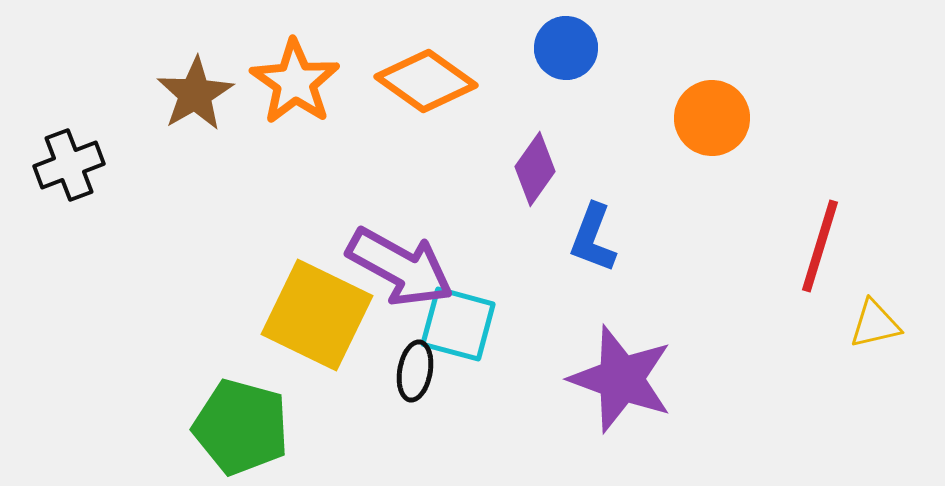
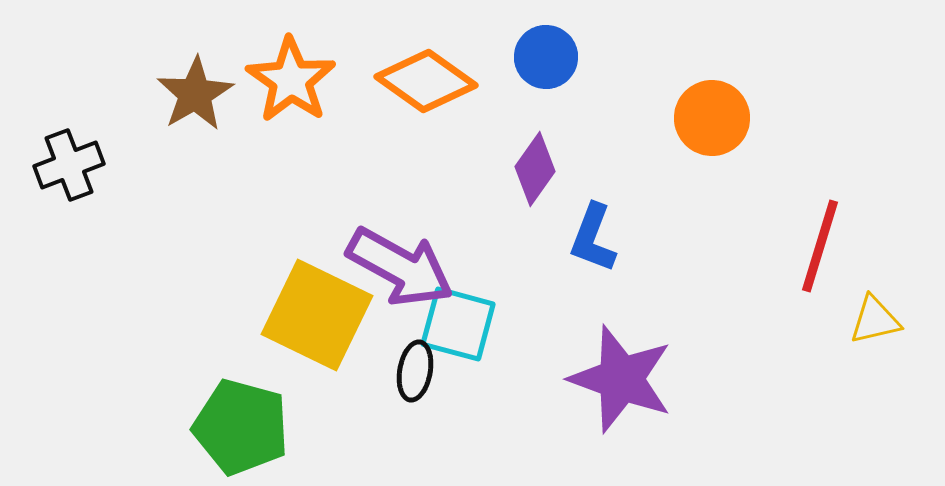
blue circle: moved 20 px left, 9 px down
orange star: moved 4 px left, 2 px up
yellow triangle: moved 4 px up
